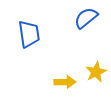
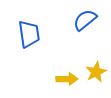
blue semicircle: moved 1 px left, 2 px down
yellow arrow: moved 2 px right, 3 px up
